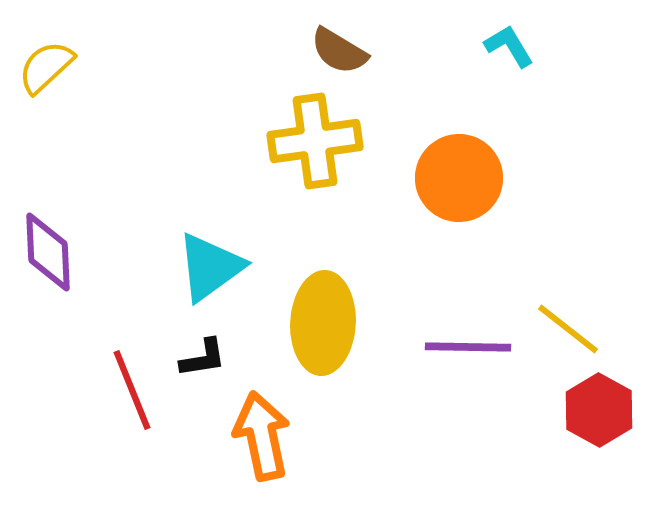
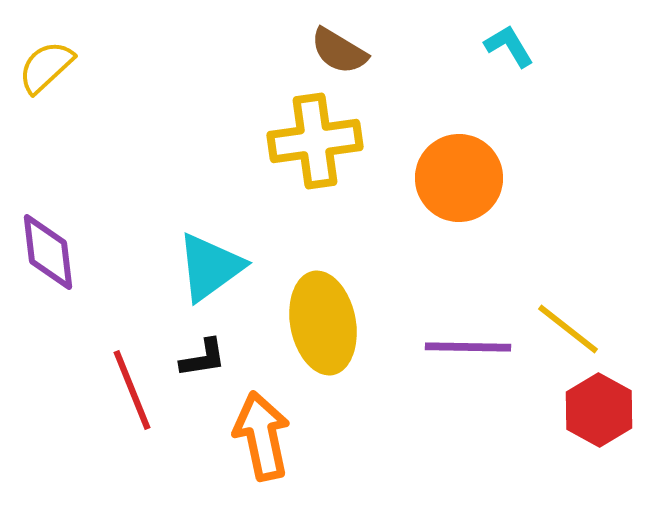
purple diamond: rotated 4 degrees counterclockwise
yellow ellipse: rotated 14 degrees counterclockwise
